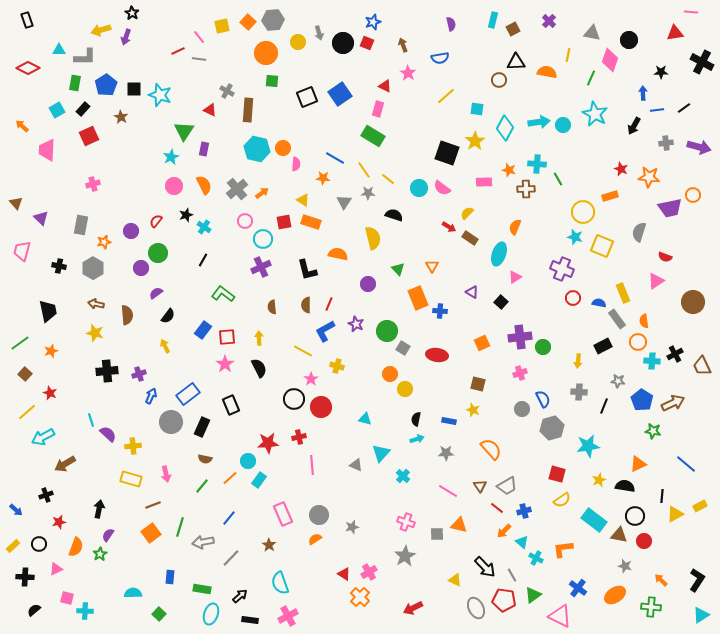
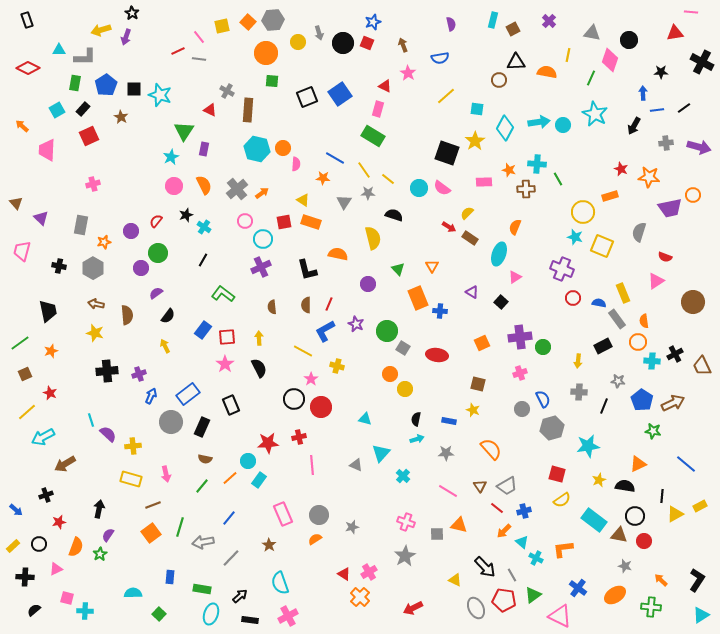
brown square at (25, 374): rotated 24 degrees clockwise
